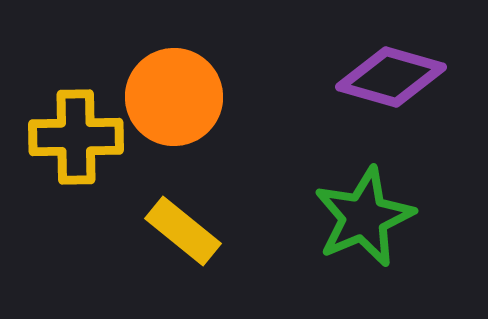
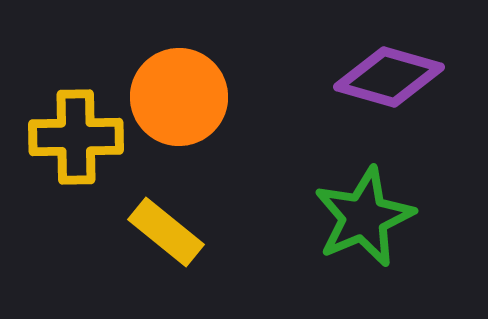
purple diamond: moved 2 px left
orange circle: moved 5 px right
yellow rectangle: moved 17 px left, 1 px down
